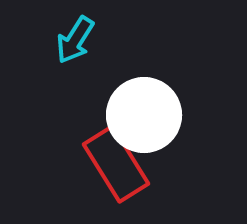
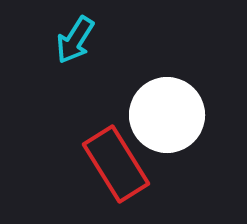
white circle: moved 23 px right
